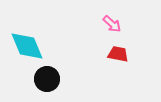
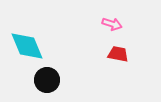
pink arrow: rotated 24 degrees counterclockwise
black circle: moved 1 px down
